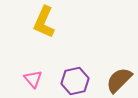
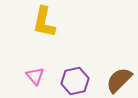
yellow L-shape: rotated 12 degrees counterclockwise
pink triangle: moved 2 px right, 3 px up
